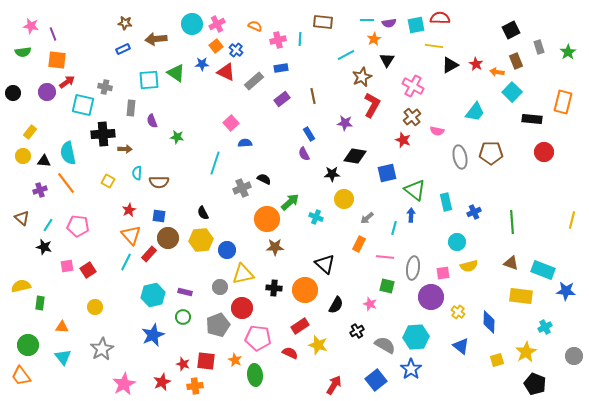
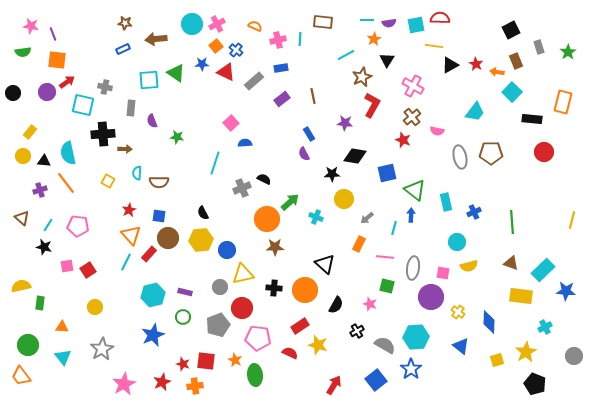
cyan rectangle at (543, 270): rotated 65 degrees counterclockwise
pink square at (443, 273): rotated 16 degrees clockwise
